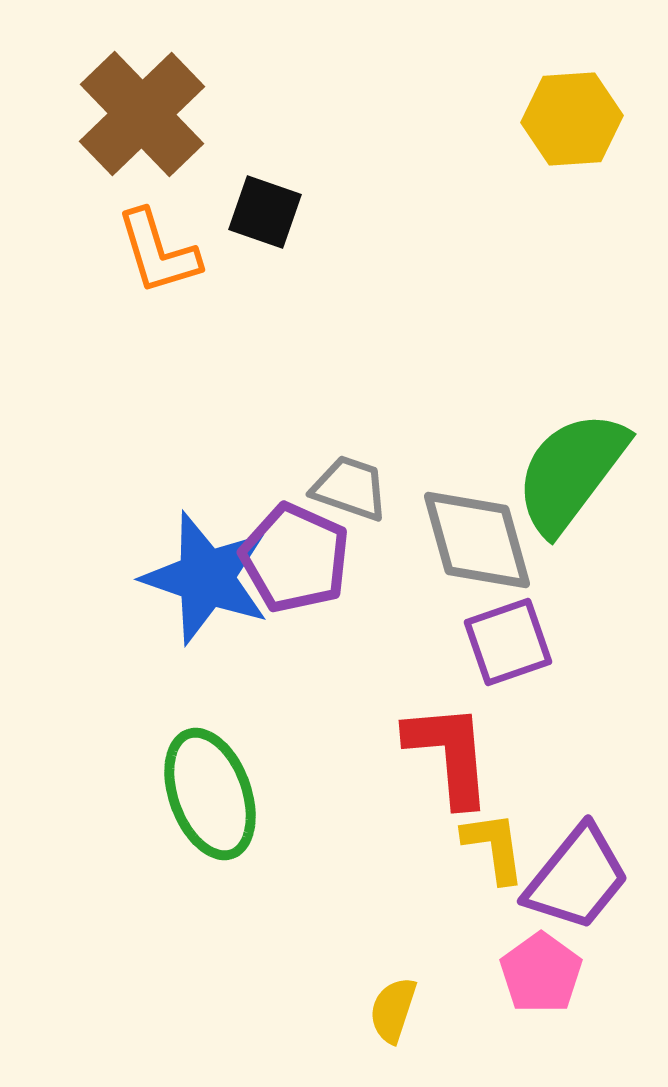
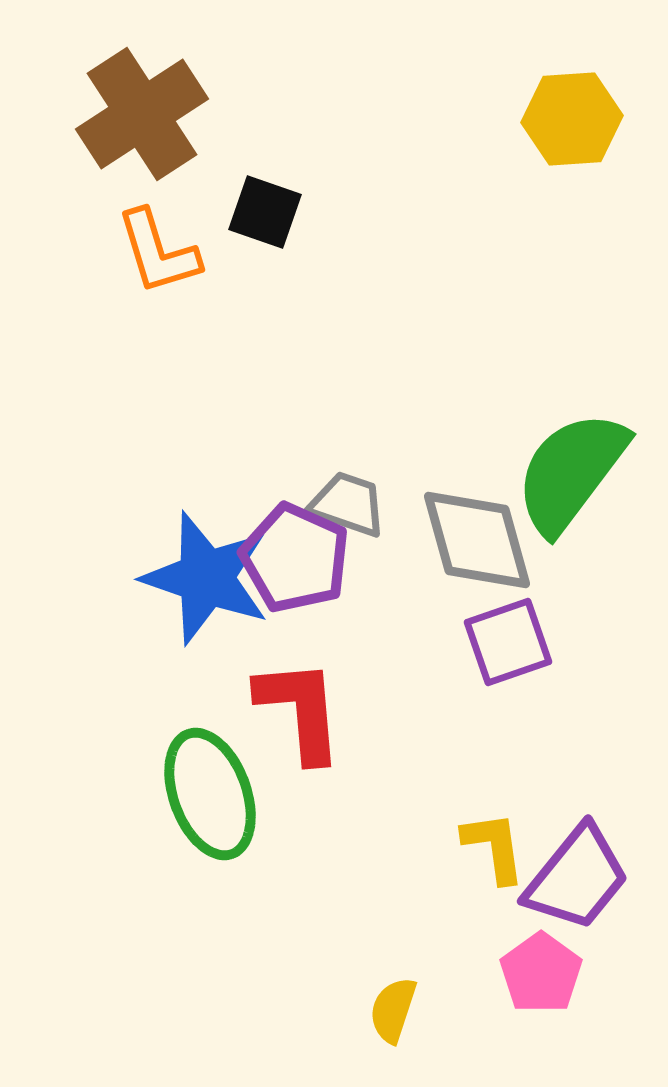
brown cross: rotated 11 degrees clockwise
gray trapezoid: moved 2 px left, 16 px down
red L-shape: moved 149 px left, 44 px up
